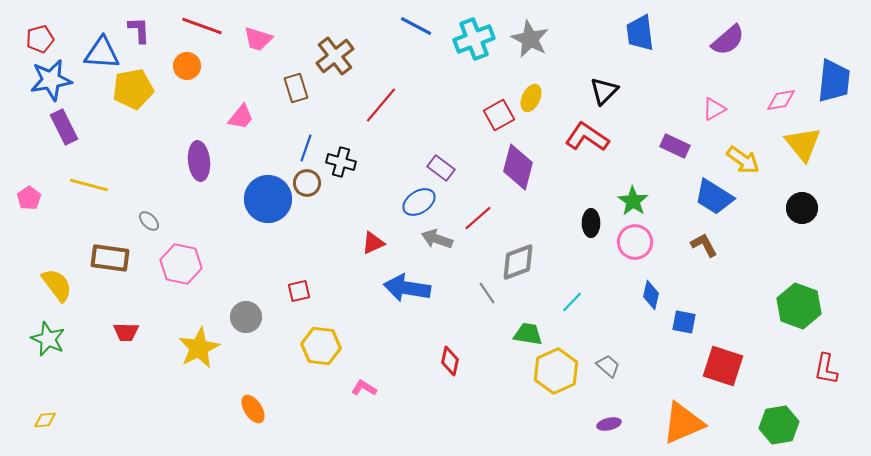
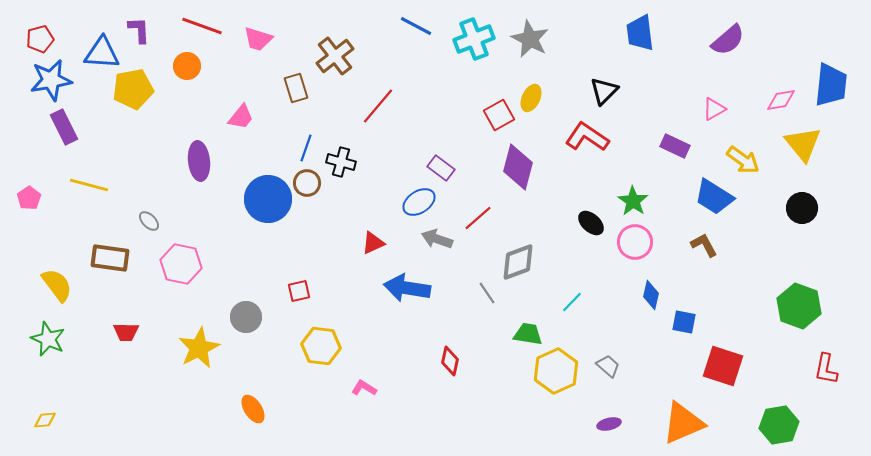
blue trapezoid at (834, 81): moved 3 px left, 4 px down
red line at (381, 105): moved 3 px left, 1 px down
black ellipse at (591, 223): rotated 48 degrees counterclockwise
